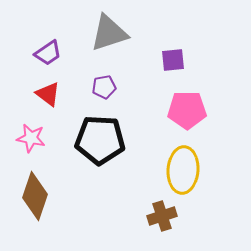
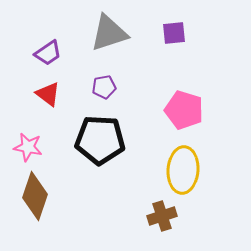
purple square: moved 1 px right, 27 px up
pink pentagon: moved 3 px left; rotated 18 degrees clockwise
pink star: moved 3 px left, 9 px down
